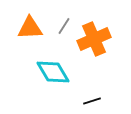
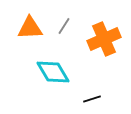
orange cross: moved 10 px right
black line: moved 2 px up
